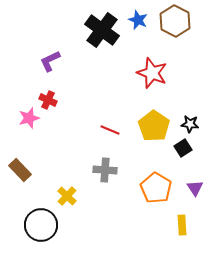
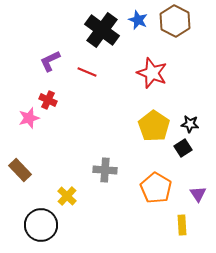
red line: moved 23 px left, 58 px up
purple triangle: moved 3 px right, 6 px down
